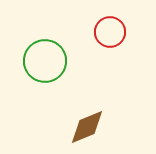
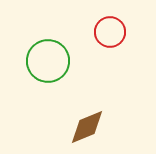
green circle: moved 3 px right
